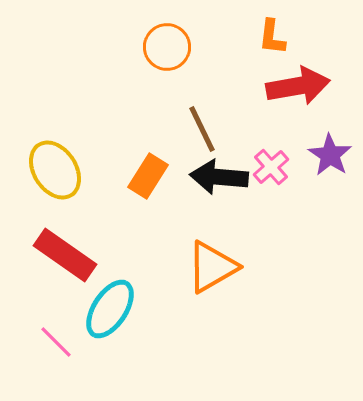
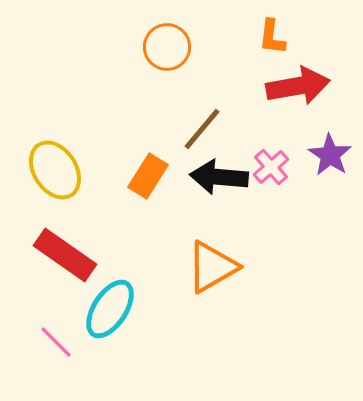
brown line: rotated 66 degrees clockwise
